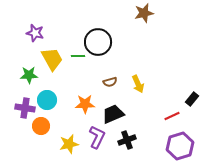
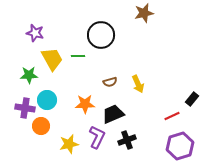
black circle: moved 3 px right, 7 px up
